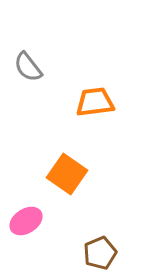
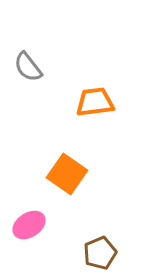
pink ellipse: moved 3 px right, 4 px down
